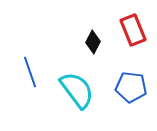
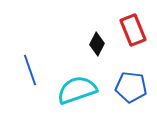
black diamond: moved 4 px right, 2 px down
blue line: moved 2 px up
cyan semicircle: rotated 72 degrees counterclockwise
